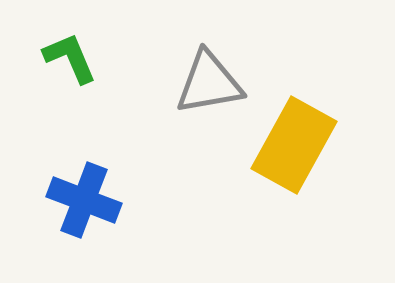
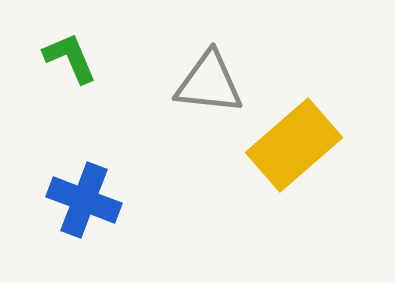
gray triangle: rotated 16 degrees clockwise
yellow rectangle: rotated 20 degrees clockwise
